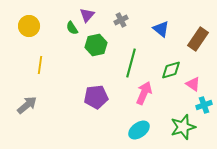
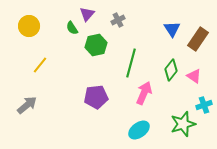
purple triangle: moved 1 px up
gray cross: moved 3 px left
blue triangle: moved 11 px right; rotated 18 degrees clockwise
yellow line: rotated 30 degrees clockwise
green diamond: rotated 35 degrees counterclockwise
pink triangle: moved 1 px right, 8 px up
green star: moved 3 px up
